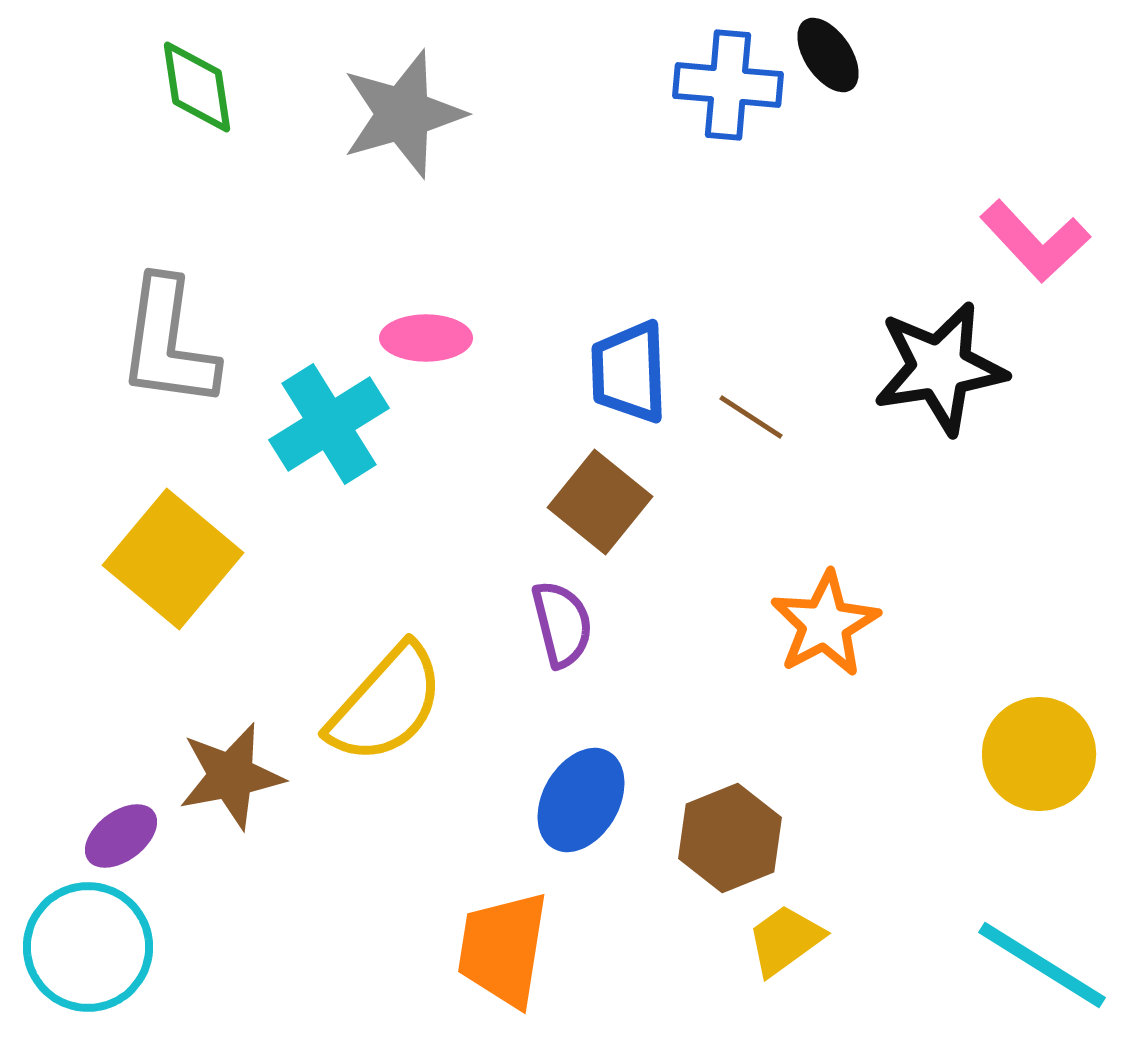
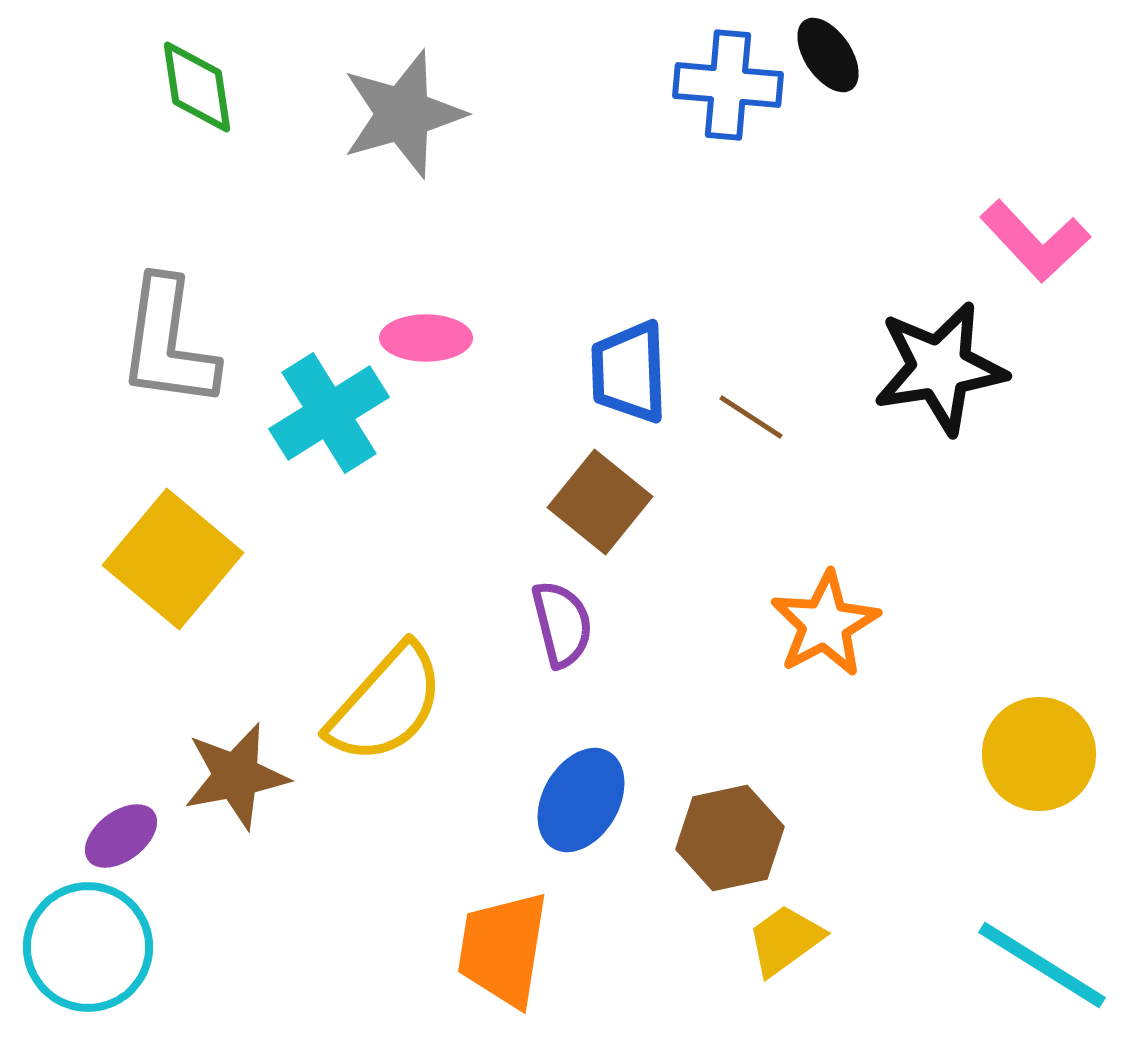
cyan cross: moved 11 px up
brown star: moved 5 px right
brown hexagon: rotated 10 degrees clockwise
